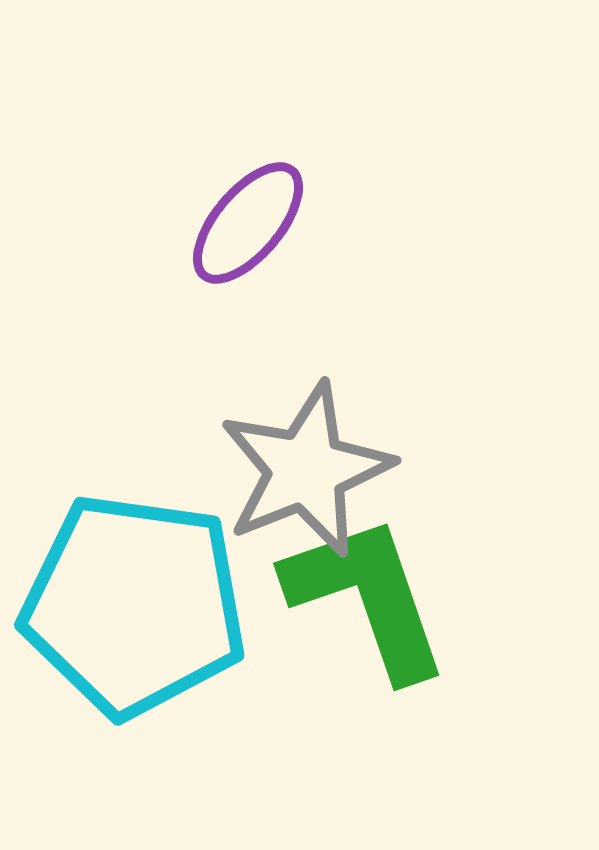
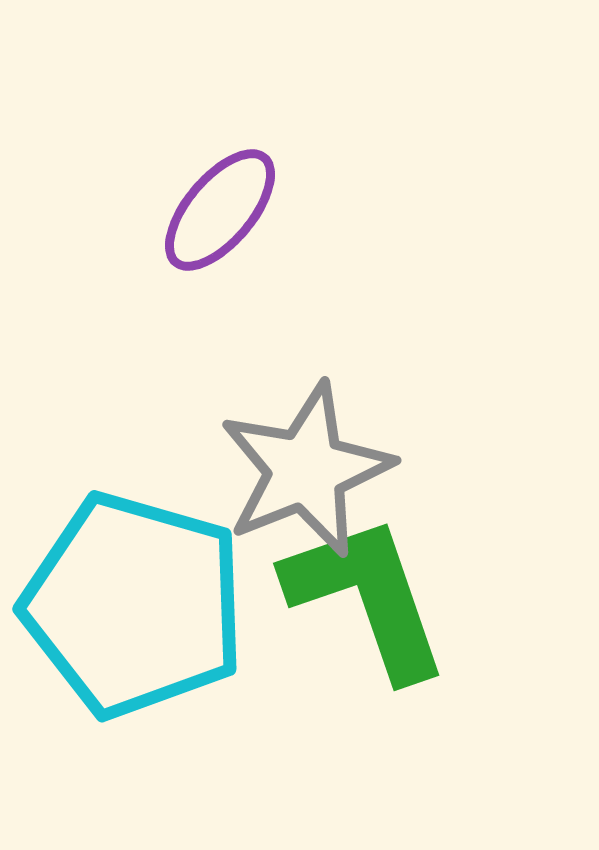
purple ellipse: moved 28 px left, 13 px up
cyan pentagon: rotated 8 degrees clockwise
